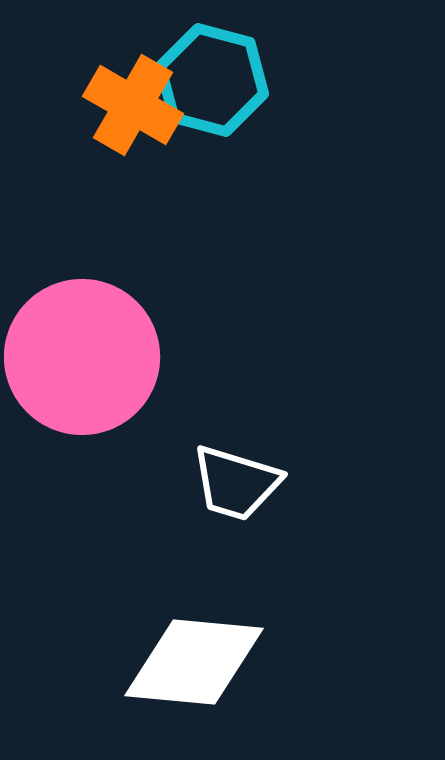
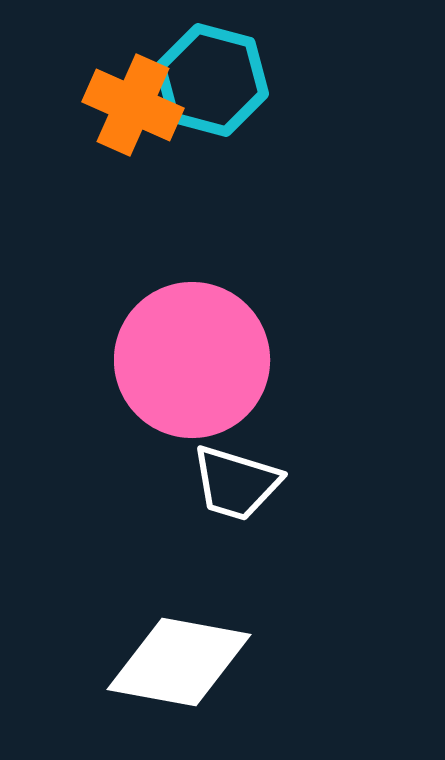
orange cross: rotated 6 degrees counterclockwise
pink circle: moved 110 px right, 3 px down
white diamond: moved 15 px left; rotated 5 degrees clockwise
